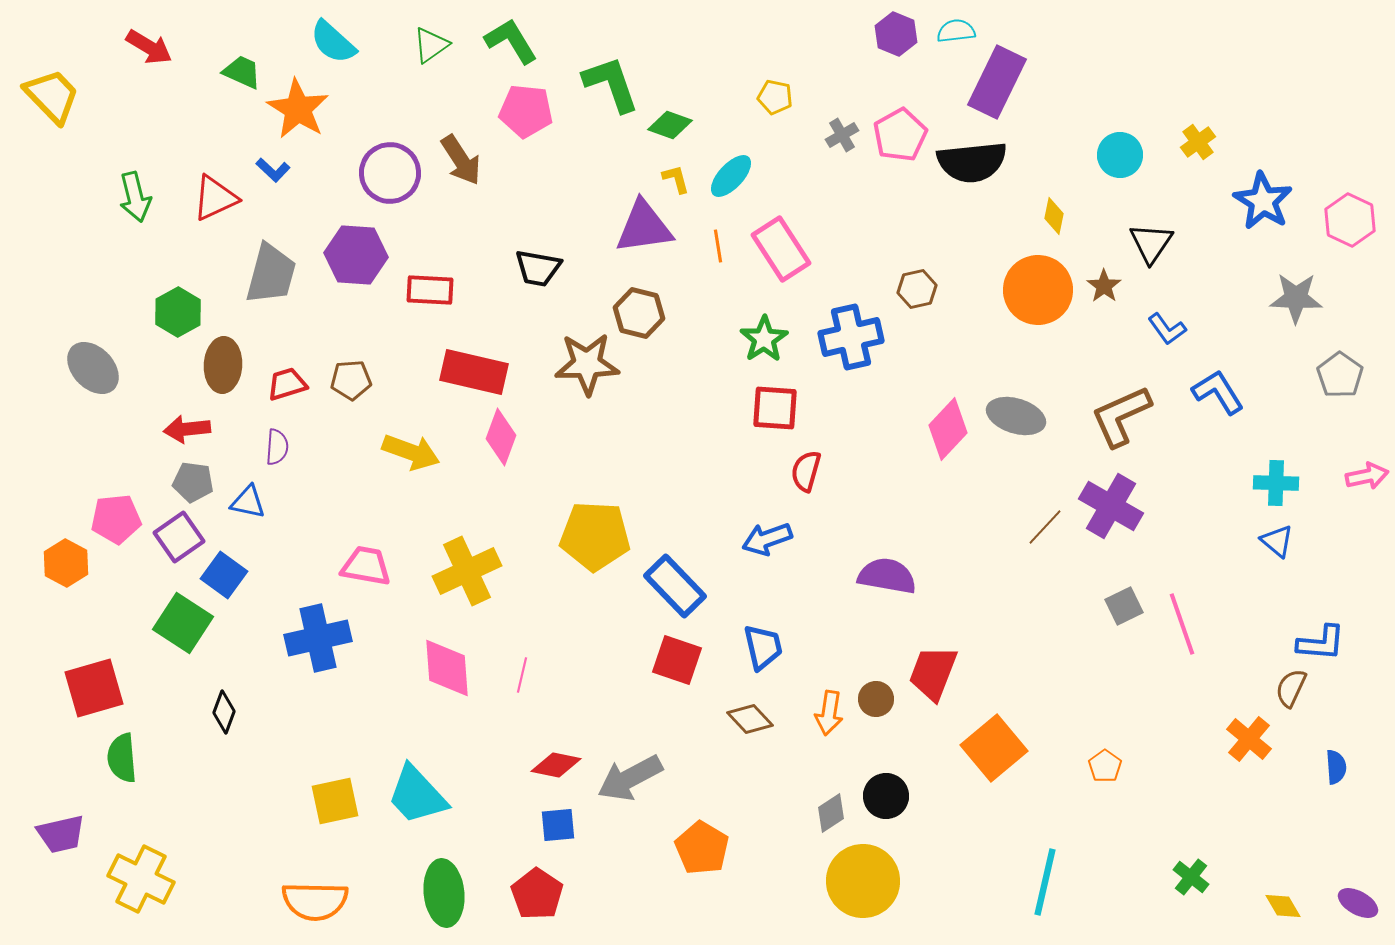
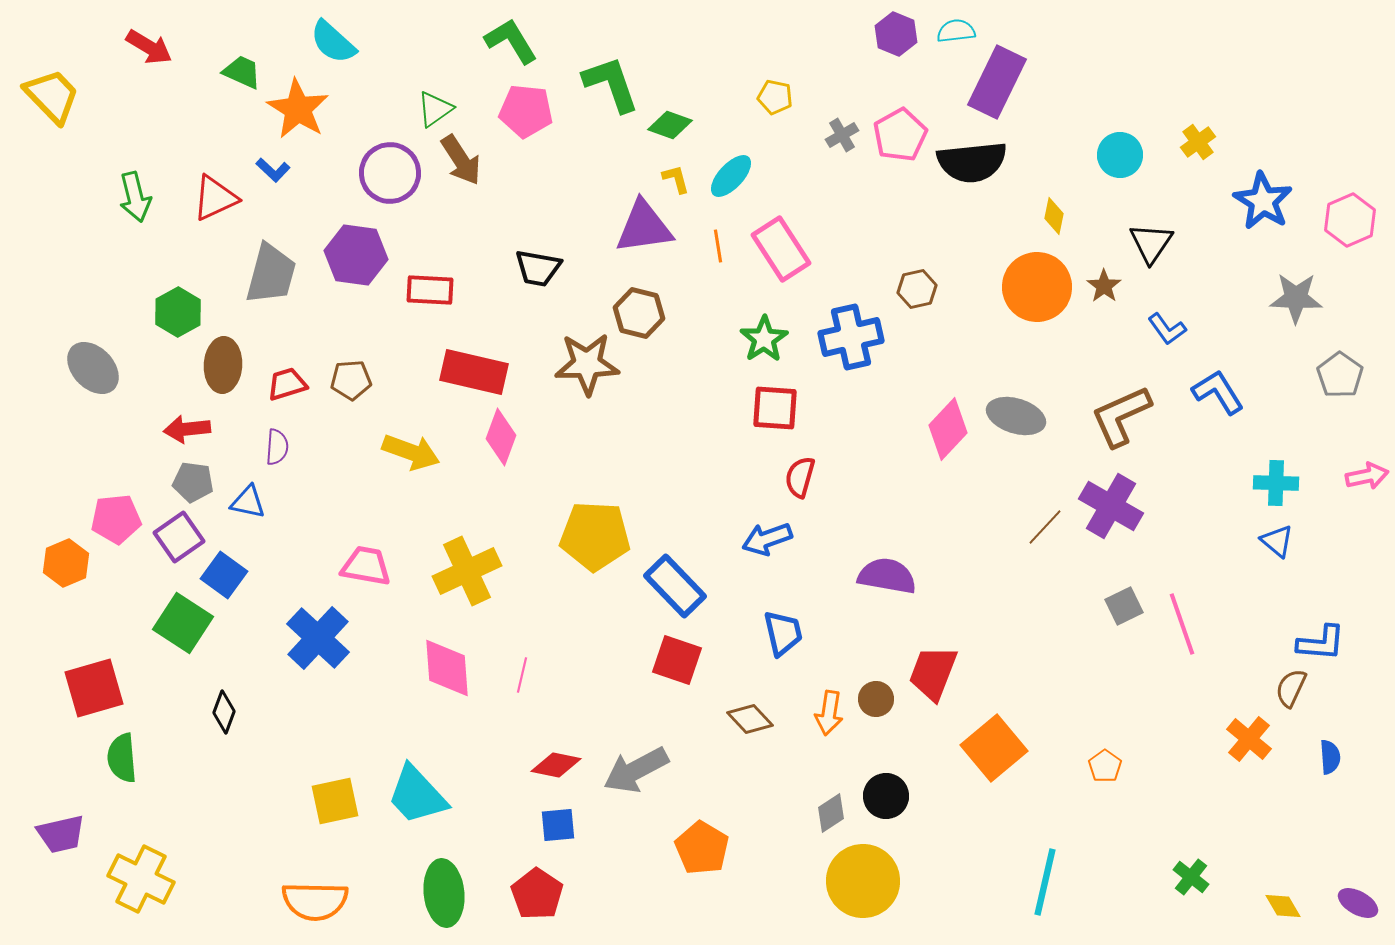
green triangle at (431, 45): moved 4 px right, 64 px down
pink hexagon at (1350, 220): rotated 12 degrees clockwise
purple hexagon at (356, 255): rotated 4 degrees clockwise
orange circle at (1038, 290): moved 1 px left, 3 px up
red semicircle at (806, 471): moved 6 px left, 6 px down
orange hexagon at (66, 563): rotated 9 degrees clockwise
blue cross at (318, 638): rotated 34 degrees counterclockwise
blue trapezoid at (763, 647): moved 20 px right, 14 px up
blue semicircle at (1336, 767): moved 6 px left, 10 px up
gray arrow at (630, 778): moved 6 px right, 8 px up
